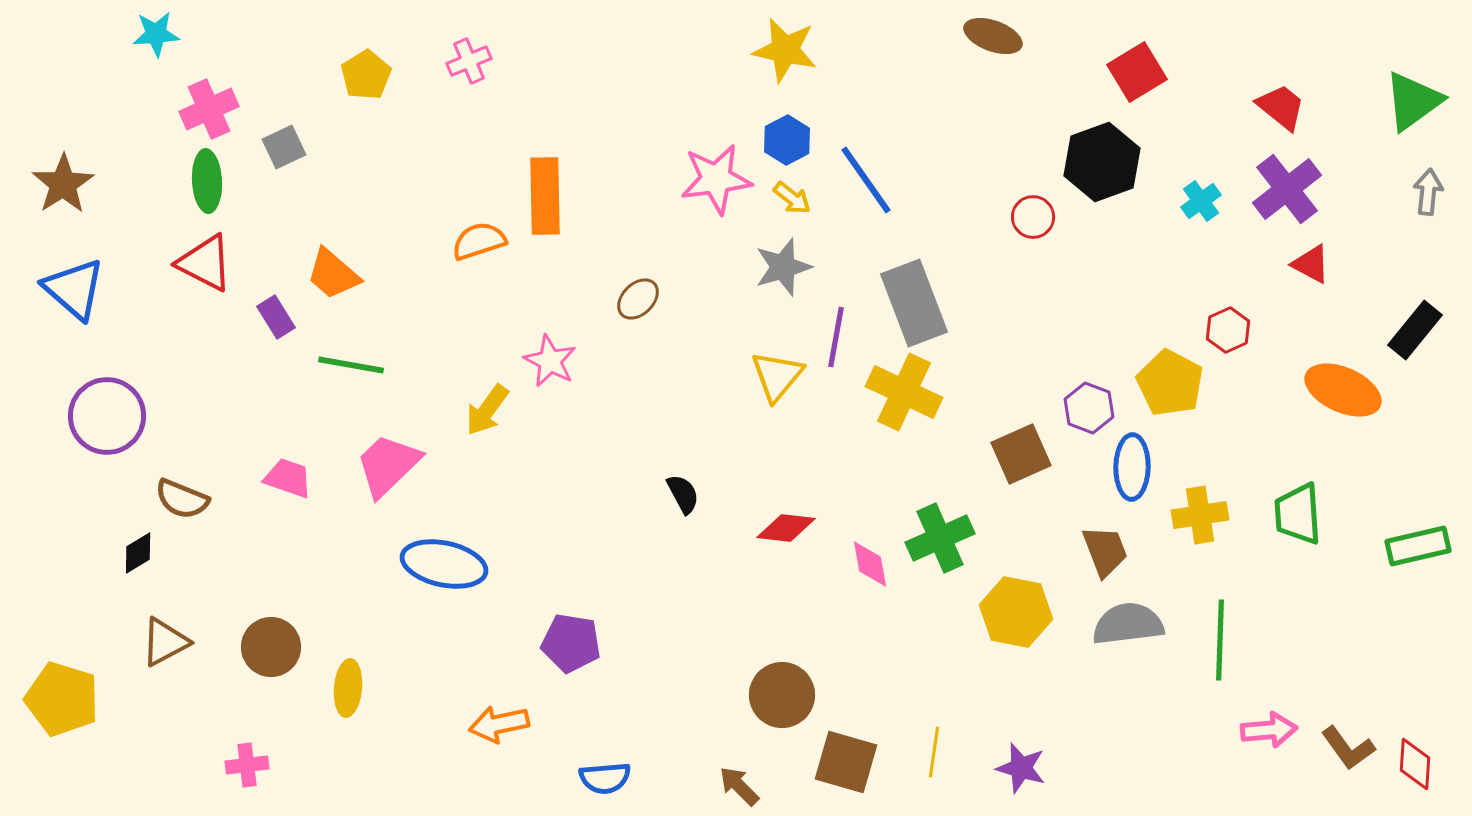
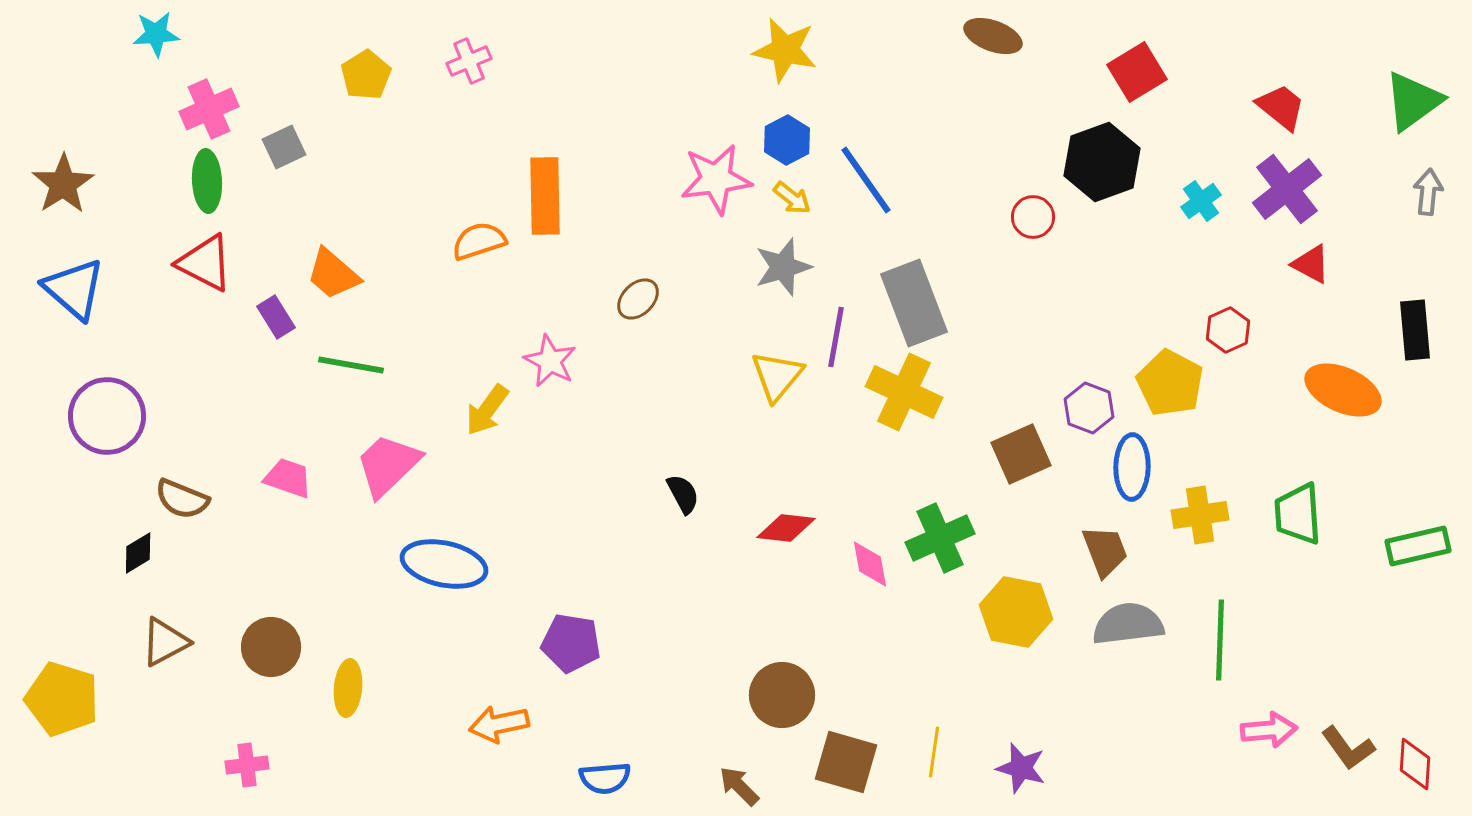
black rectangle at (1415, 330): rotated 44 degrees counterclockwise
